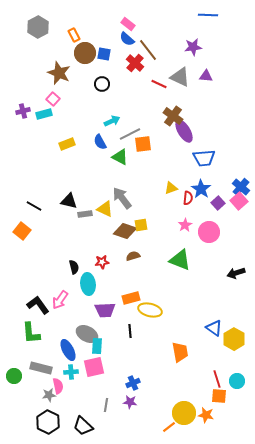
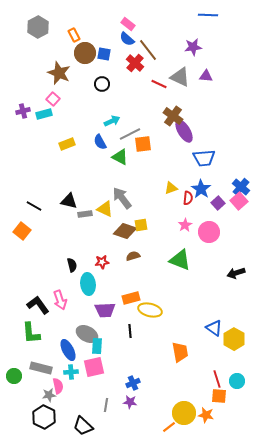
black semicircle at (74, 267): moved 2 px left, 2 px up
pink arrow at (60, 300): rotated 54 degrees counterclockwise
black hexagon at (48, 422): moved 4 px left, 5 px up
